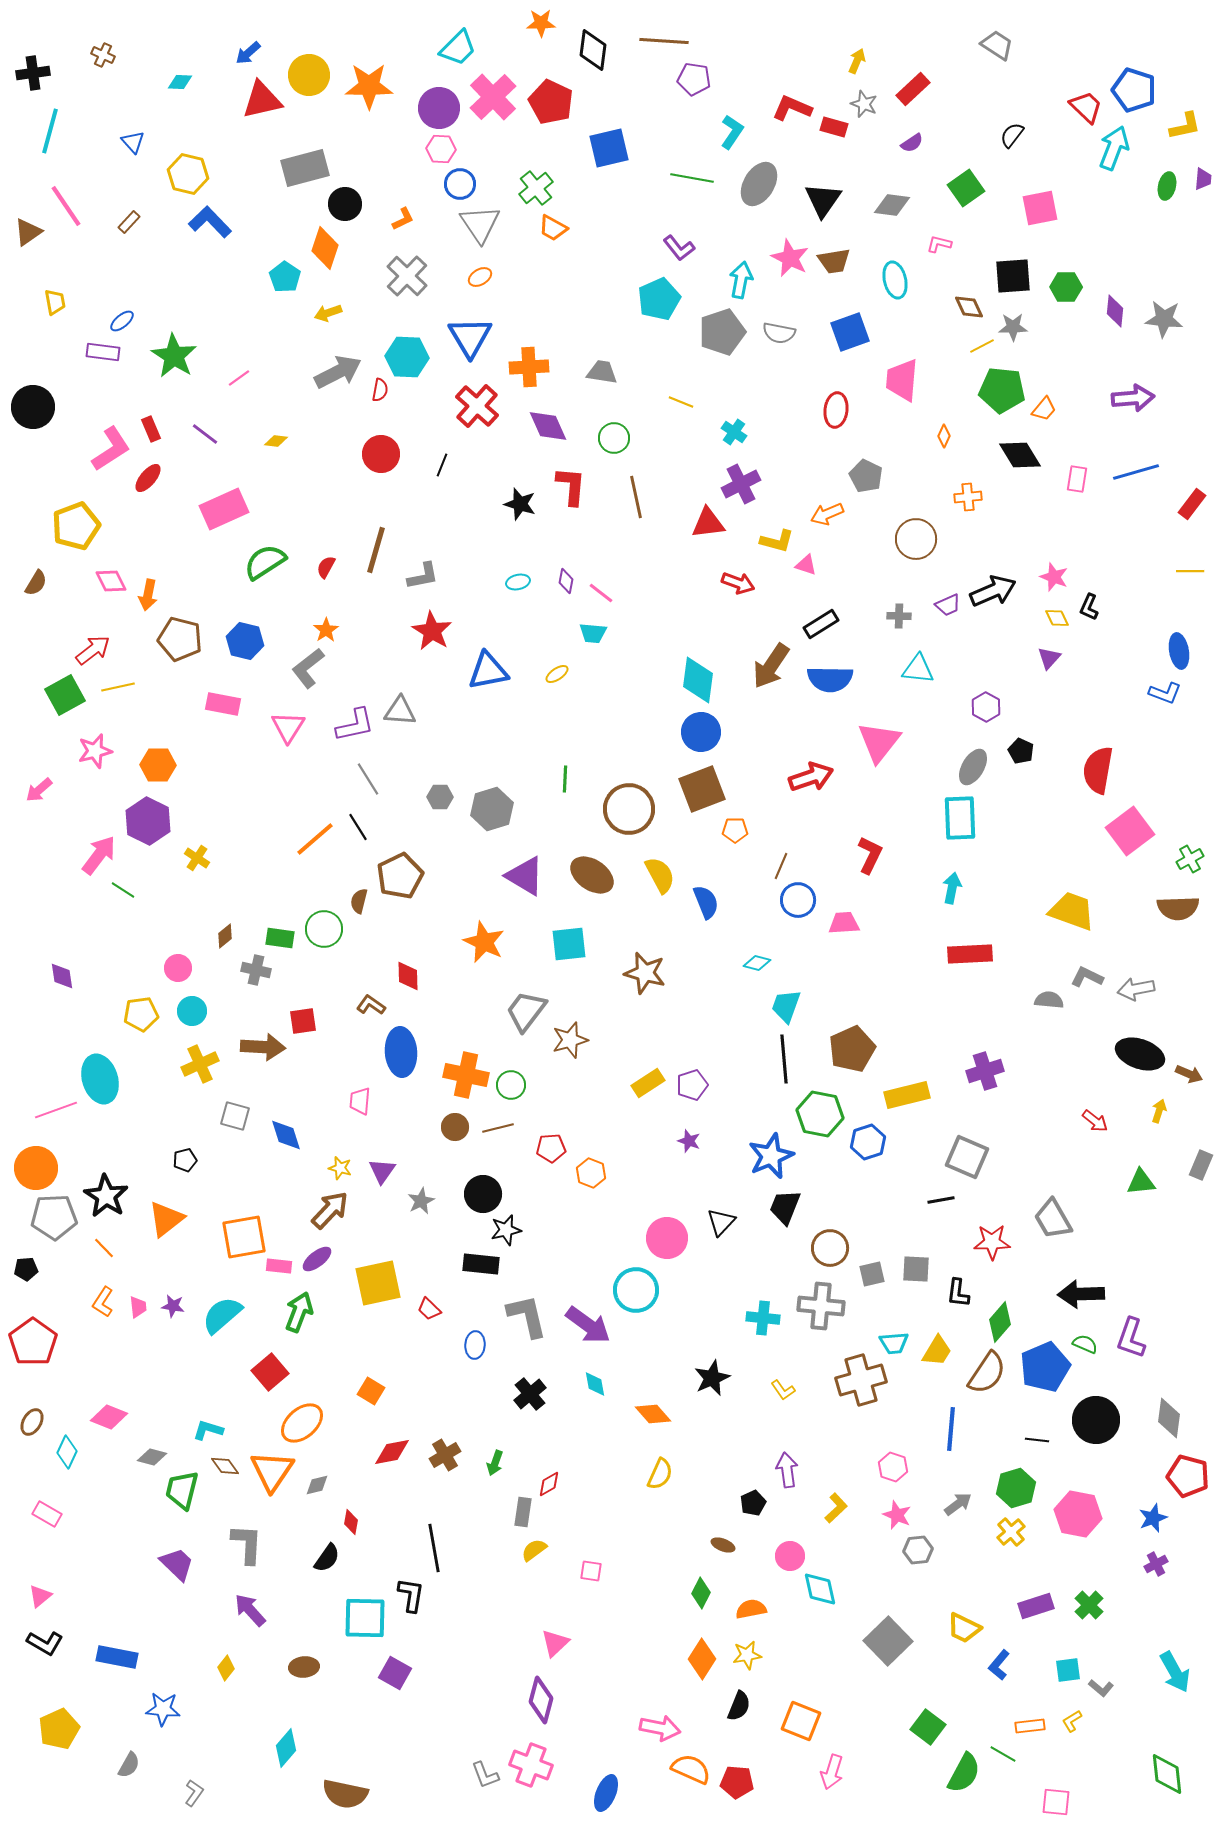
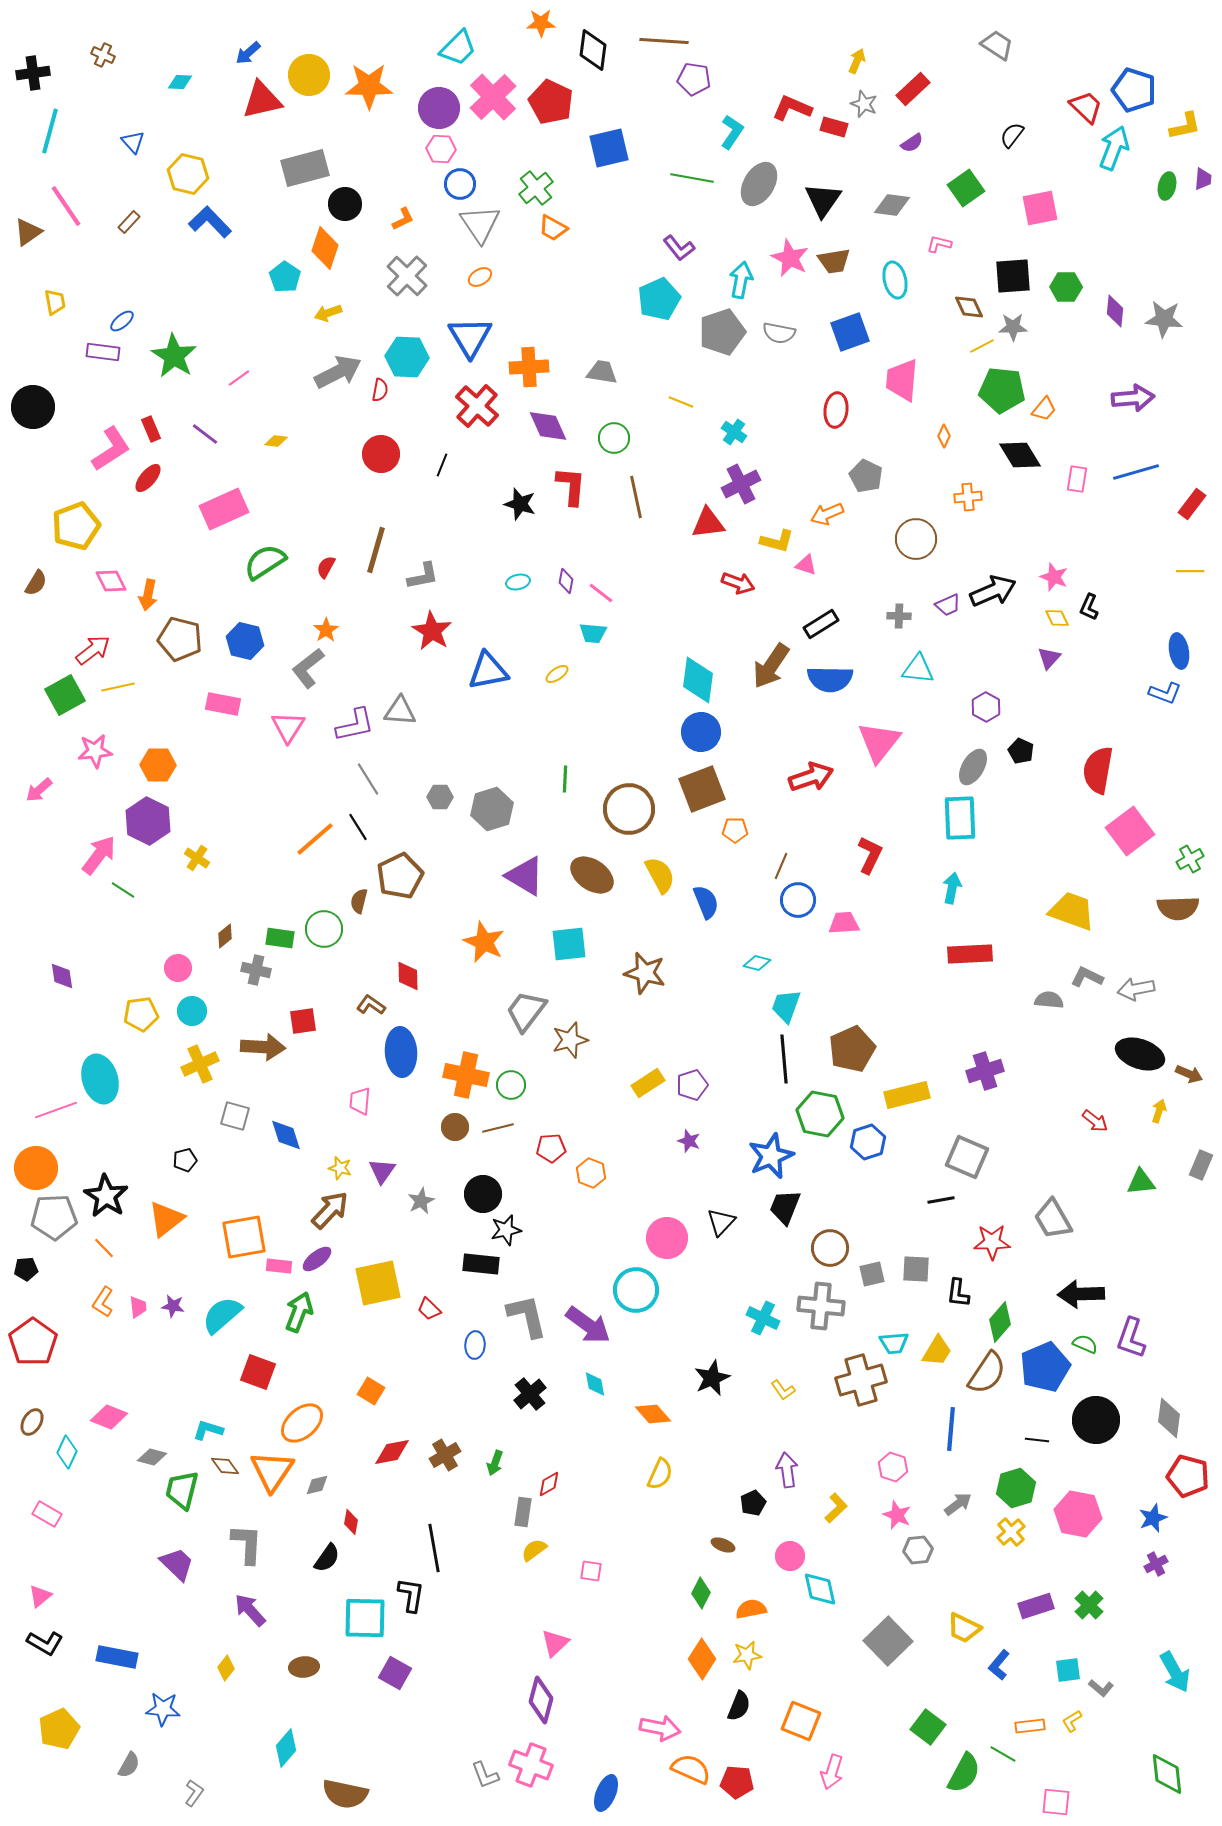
pink star at (95, 751): rotated 8 degrees clockwise
cyan cross at (763, 1318): rotated 20 degrees clockwise
red square at (270, 1372): moved 12 px left; rotated 30 degrees counterclockwise
